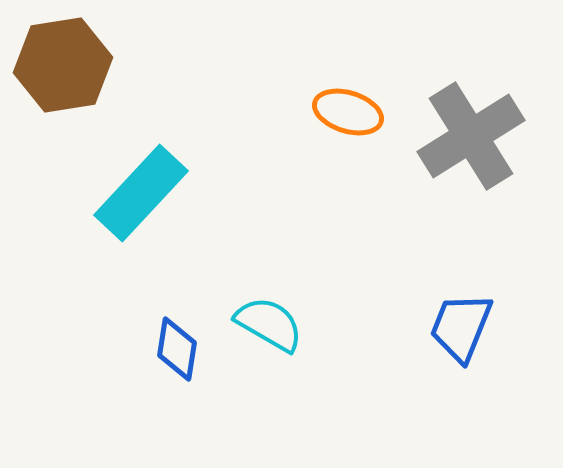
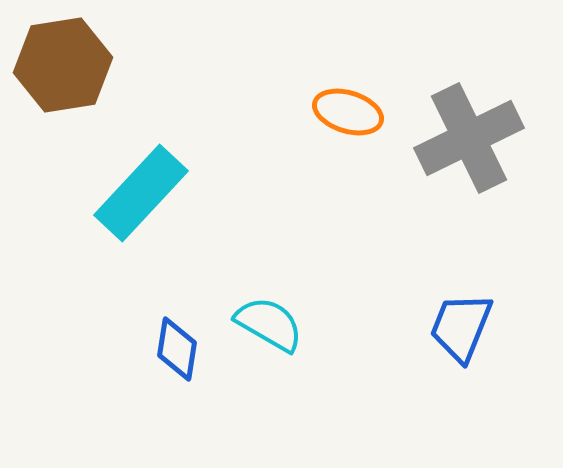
gray cross: moved 2 px left, 2 px down; rotated 6 degrees clockwise
